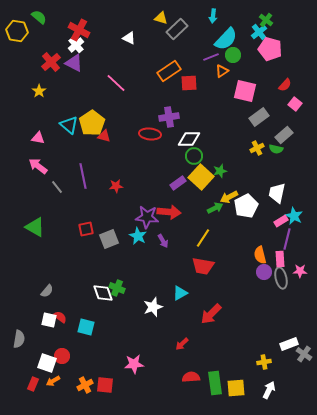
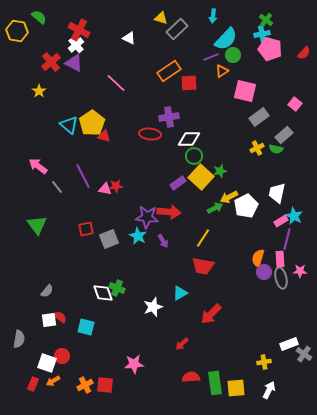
cyan cross at (259, 32): moved 3 px right, 2 px down; rotated 28 degrees clockwise
red semicircle at (285, 85): moved 19 px right, 32 px up
pink triangle at (38, 138): moved 67 px right, 51 px down
purple line at (83, 176): rotated 15 degrees counterclockwise
green triangle at (35, 227): moved 2 px right, 2 px up; rotated 25 degrees clockwise
orange semicircle at (260, 255): moved 2 px left, 3 px down; rotated 30 degrees clockwise
white square at (49, 320): rotated 21 degrees counterclockwise
